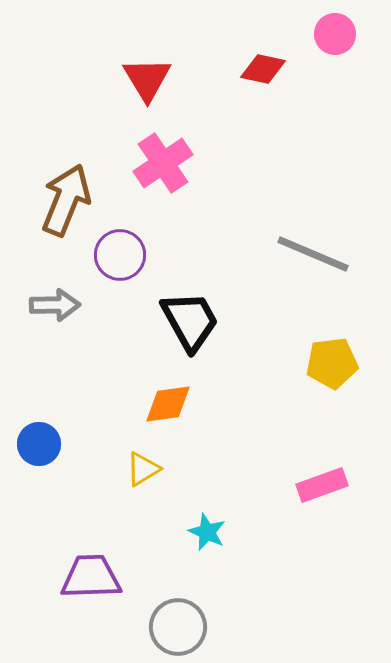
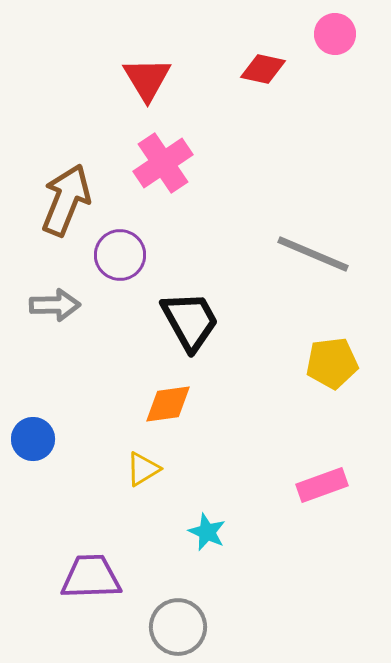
blue circle: moved 6 px left, 5 px up
